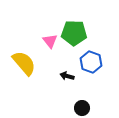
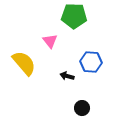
green pentagon: moved 17 px up
blue hexagon: rotated 15 degrees counterclockwise
